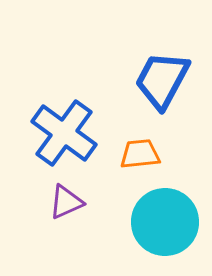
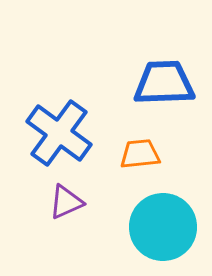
blue trapezoid: moved 2 px right, 3 px down; rotated 60 degrees clockwise
blue cross: moved 5 px left
cyan circle: moved 2 px left, 5 px down
